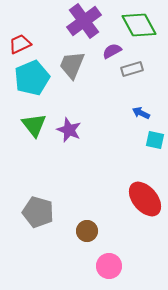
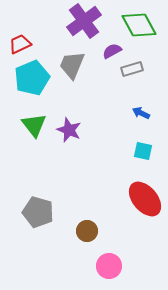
cyan square: moved 12 px left, 11 px down
